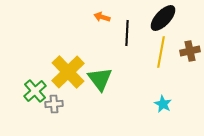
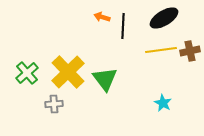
black ellipse: moved 1 px right; rotated 16 degrees clockwise
black line: moved 4 px left, 7 px up
yellow line: moved 2 px up; rotated 72 degrees clockwise
green triangle: moved 5 px right
green cross: moved 8 px left, 18 px up
cyan star: moved 1 px up
